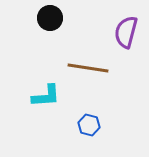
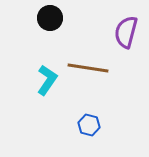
cyan L-shape: moved 1 px right, 16 px up; rotated 52 degrees counterclockwise
